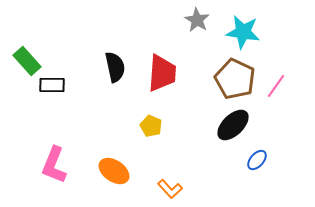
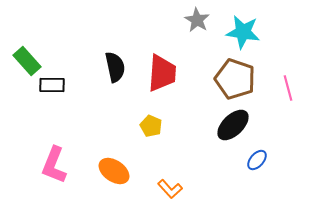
brown pentagon: rotated 6 degrees counterclockwise
pink line: moved 12 px right, 2 px down; rotated 50 degrees counterclockwise
